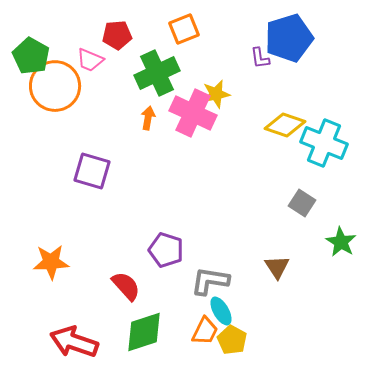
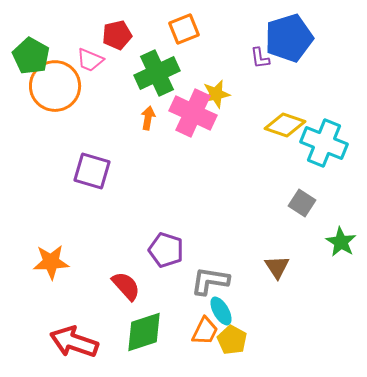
red pentagon: rotated 8 degrees counterclockwise
